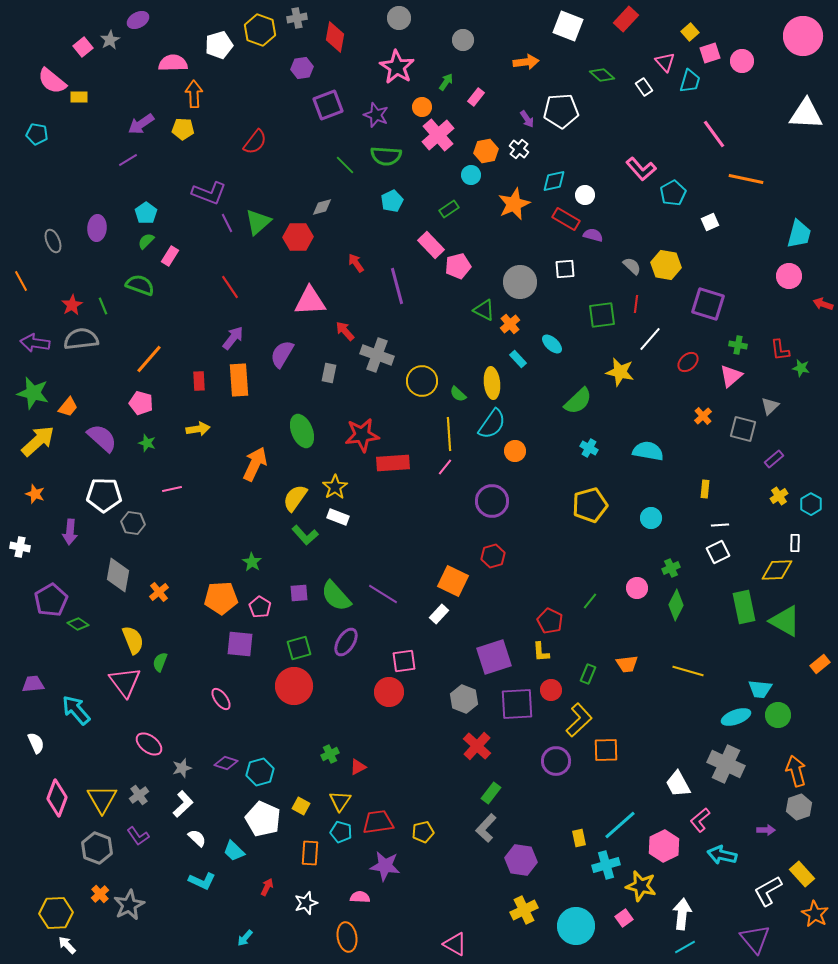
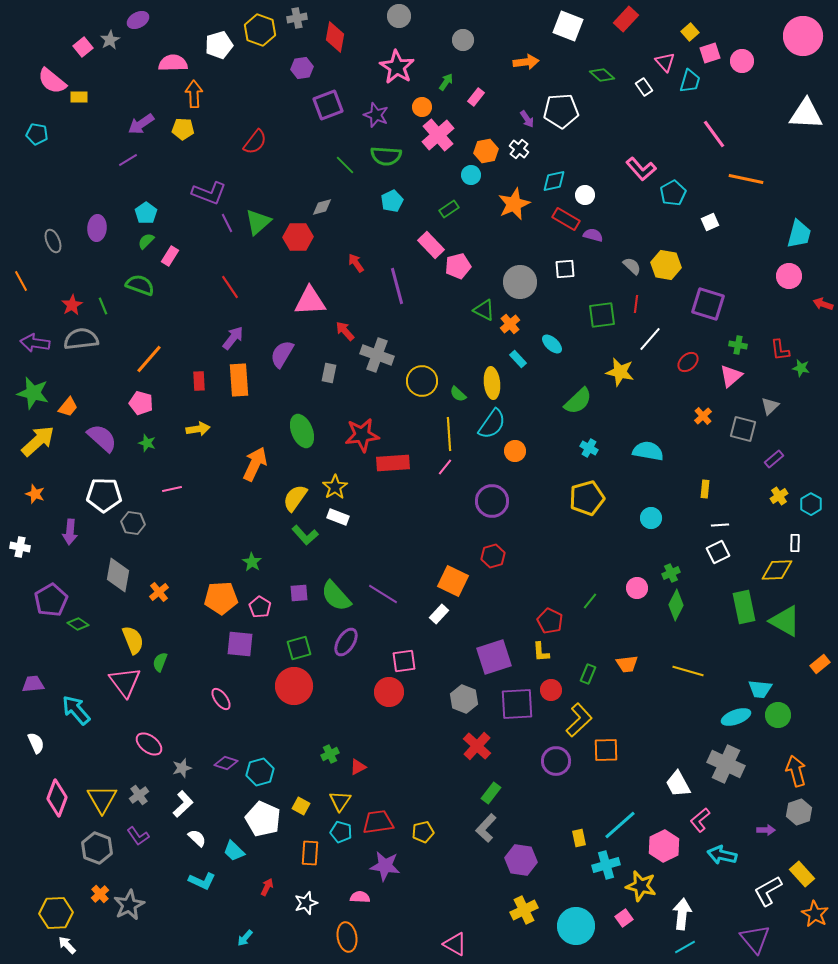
gray circle at (399, 18): moved 2 px up
yellow pentagon at (590, 505): moved 3 px left, 7 px up
green cross at (671, 568): moved 5 px down
gray hexagon at (799, 807): moved 5 px down
